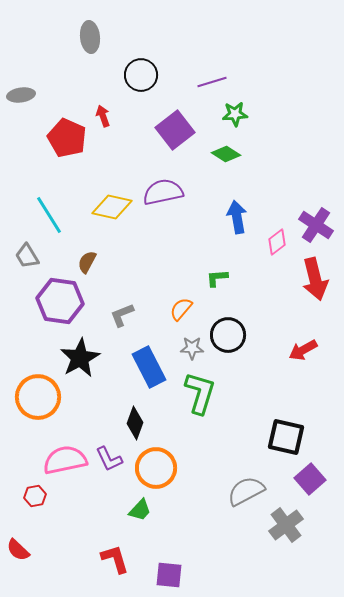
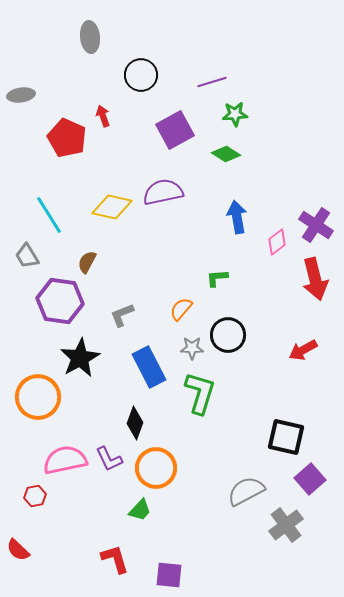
purple square at (175, 130): rotated 9 degrees clockwise
